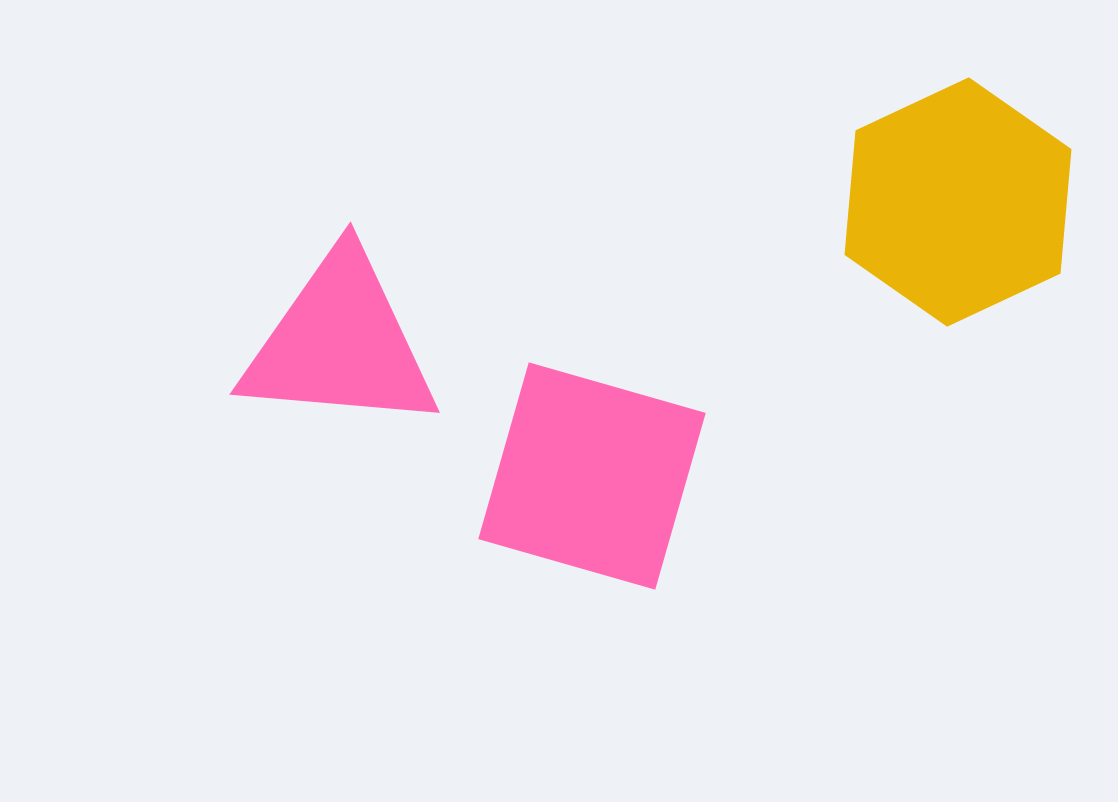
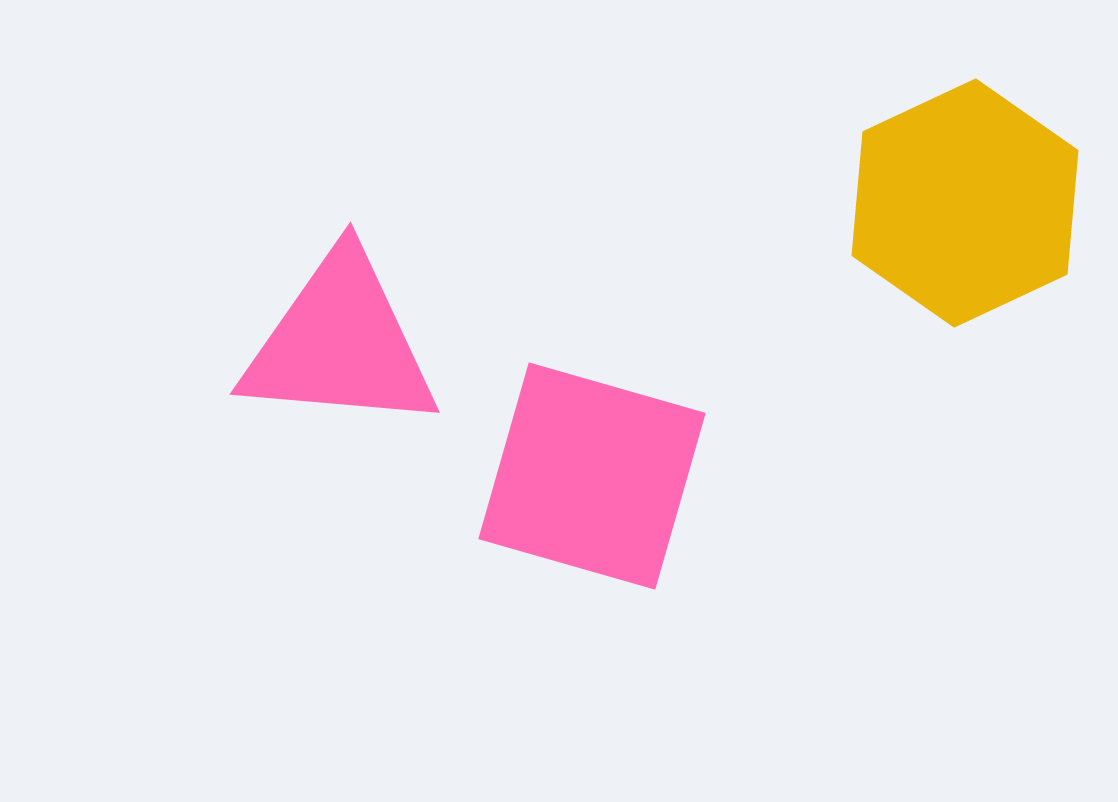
yellow hexagon: moved 7 px right, 1 px down
